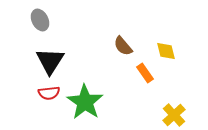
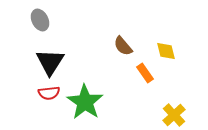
black triangle: moved 1 px down
